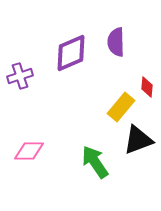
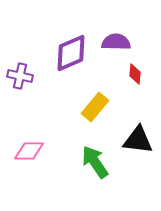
purple semicircle: rotated 92 degrees clockwise
purple cross: rotated 30 degrees clockwise
red diamond: moved 12 px left, 13 px up
yellow rectangle: moved 26 px left
black triangle: rotated 28 degrees clockwise
